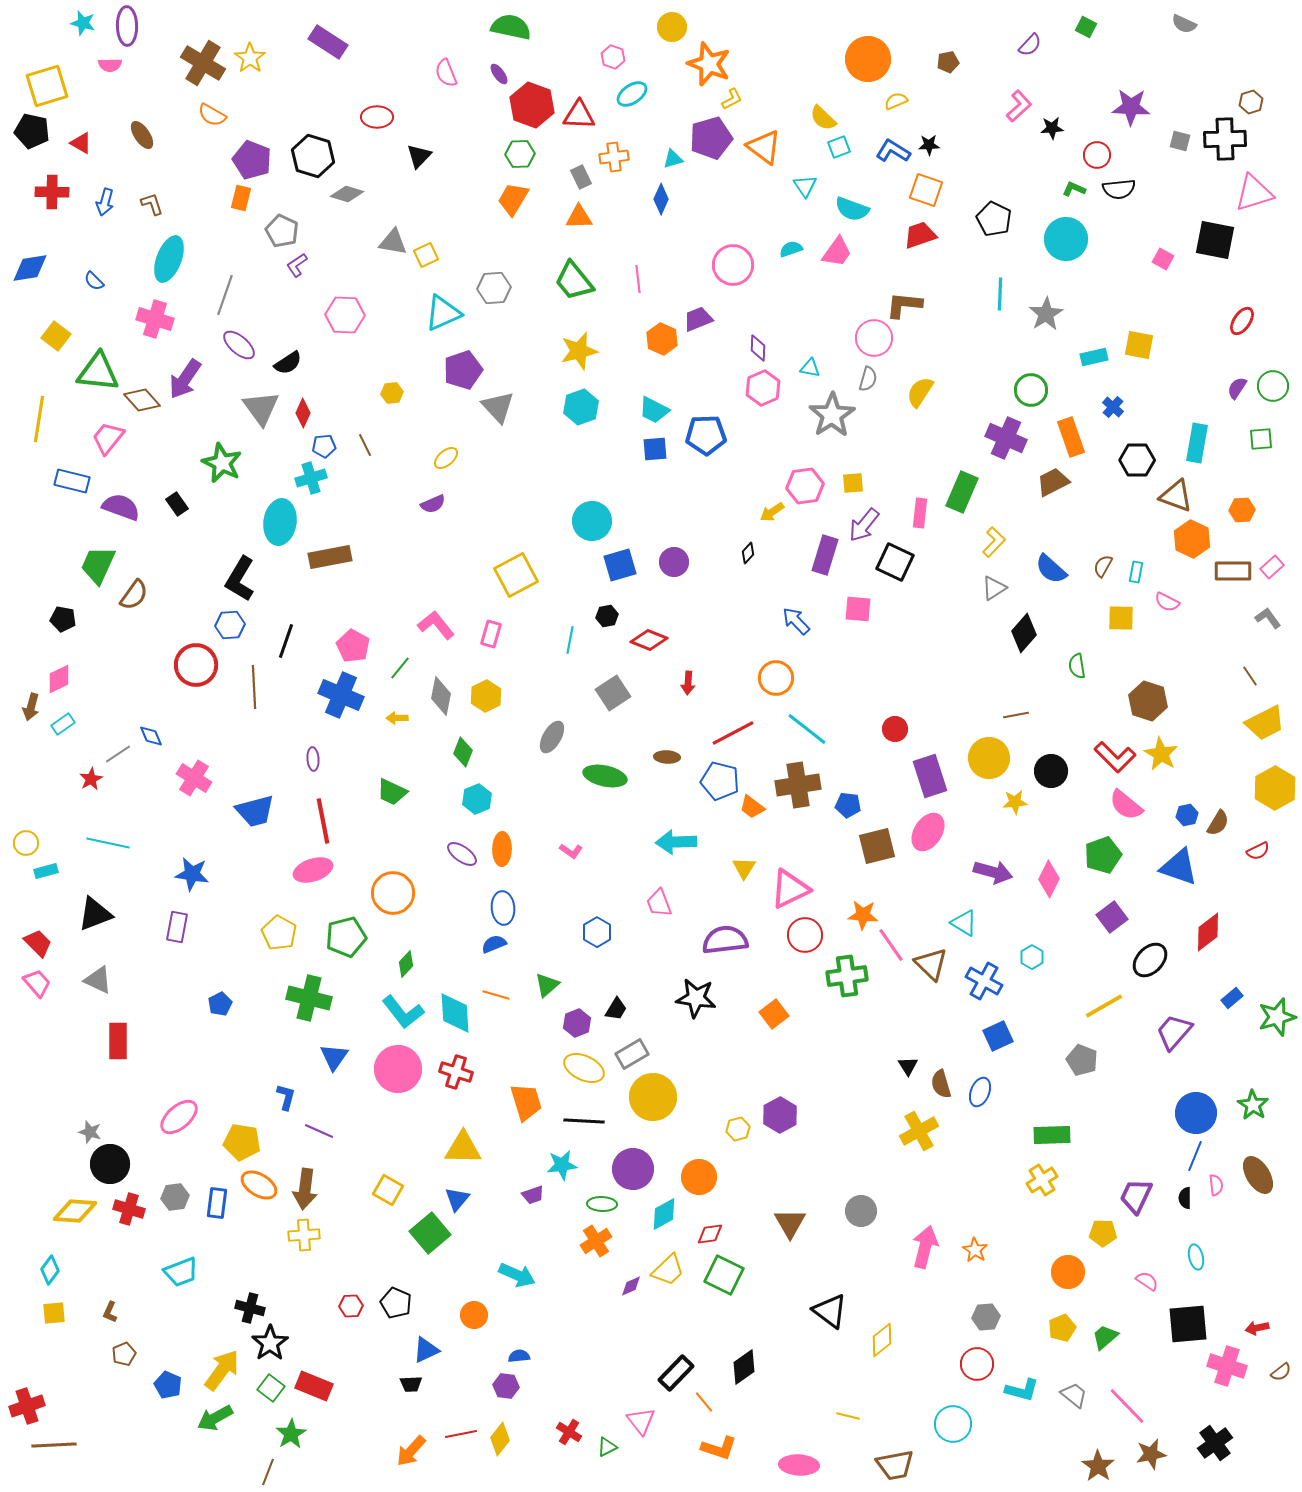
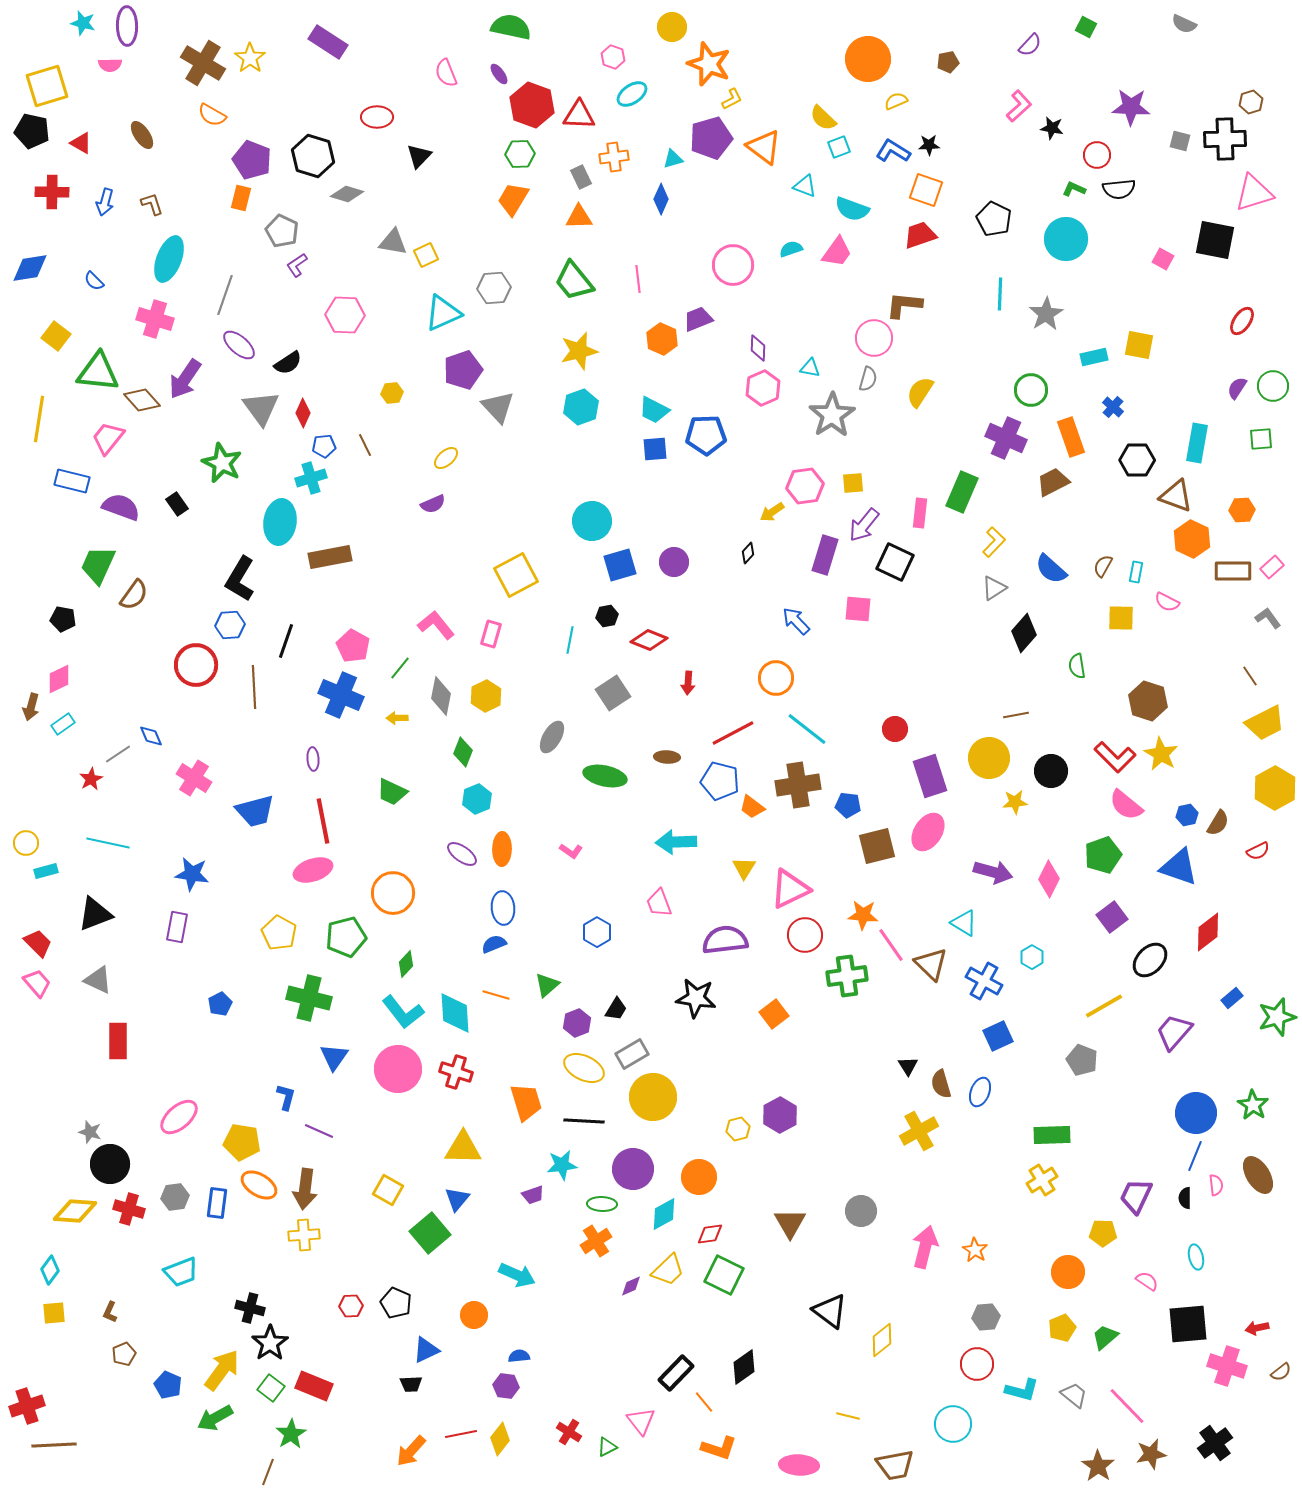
black star at (1052, 128): rotated 15 degrees clockwise
cyan triangle at (805, 186): rotated 35 degrees counterclockwise
